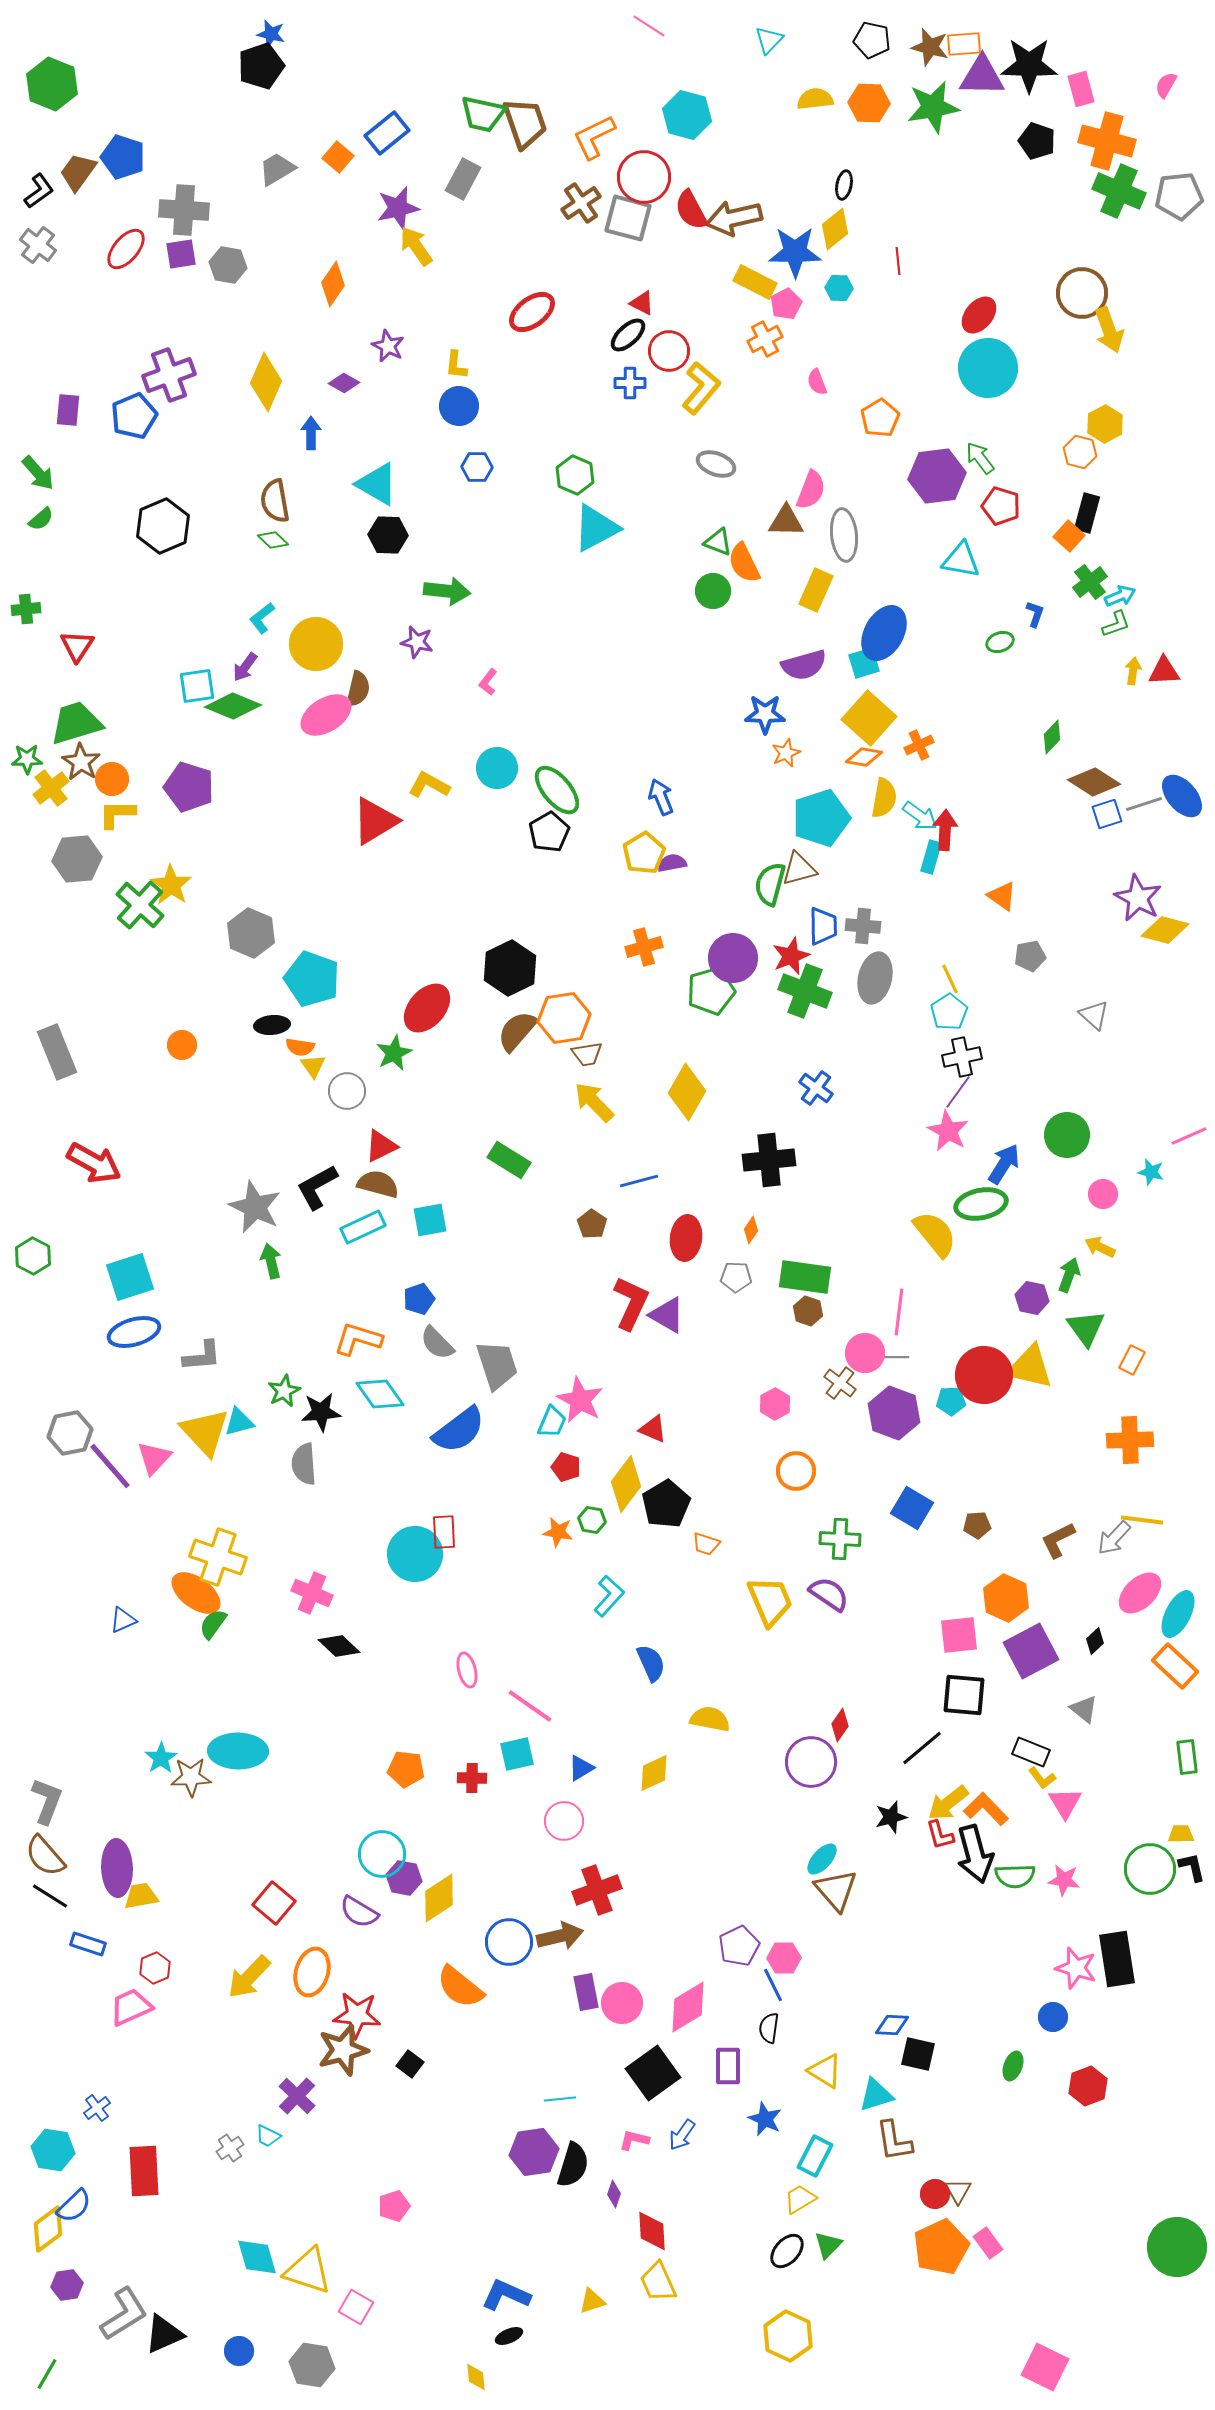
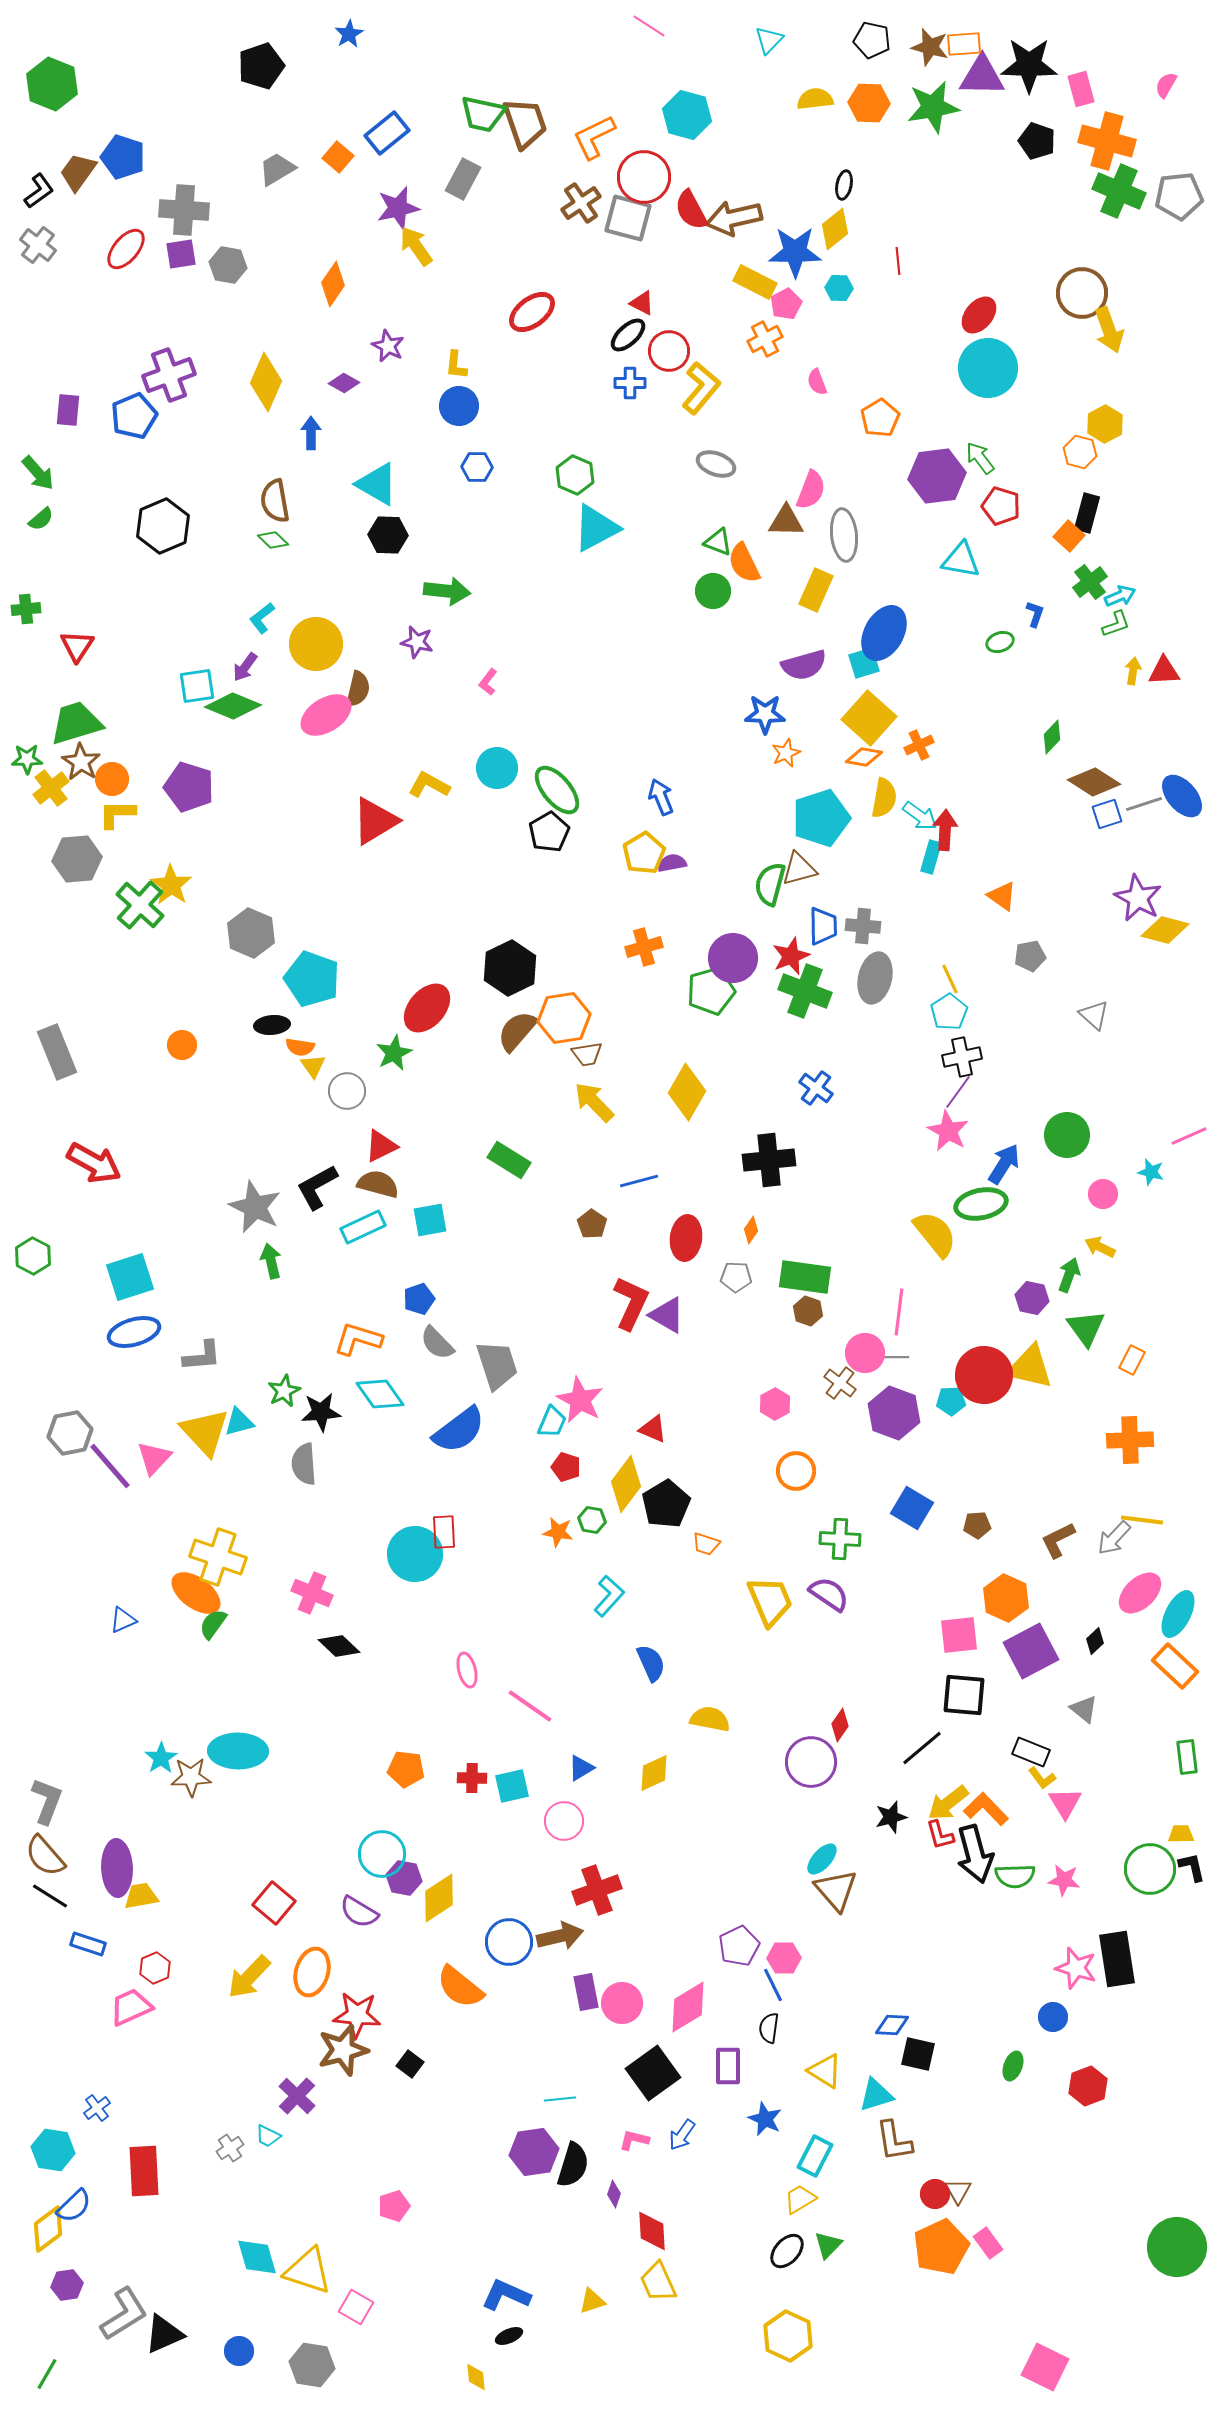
blue star at (271, 34): moved 78 px right; rotated 28 degrees clockwise
cyan square at (517, 1754): moved 5 px left, 32 px down
